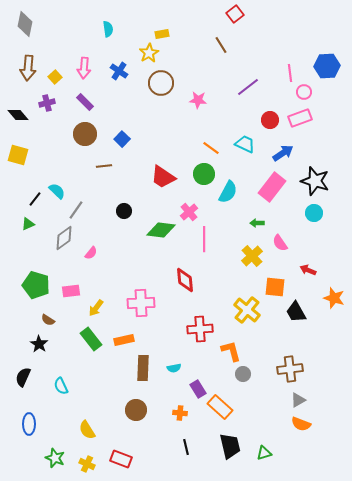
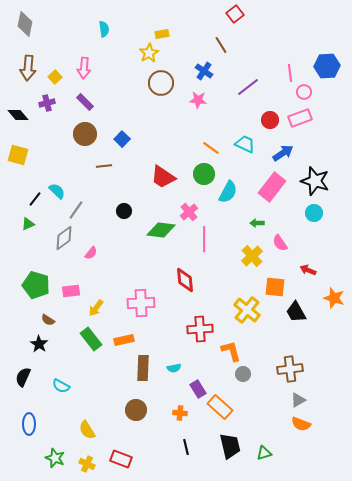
cyan semicircle at (108, 29): moved 4 px left
blue cross at (119, 71): moved 85 px right
cyan semicircle at (61, 386): rotated 36 degrees counterclockwise
